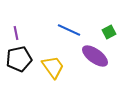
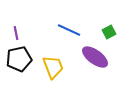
purple ellipse: moved 1 px down
yellow trapezoid: rotated 15 degrees clockwise
